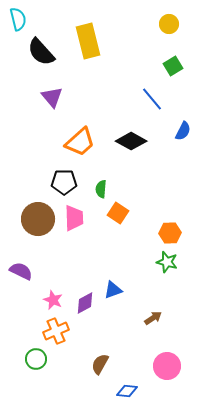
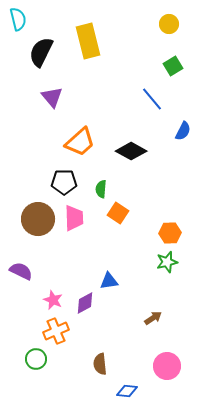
black semicircle: rotated 68 degrees clockwise
black diamond: moved 10 px down
green star: rotated 30 degrees counterclockwise
blue triangle: moved 4 px left, 9 px up; rotated 12 degrees clockwise
brown semicircle: rotated 35 degrees counterclockwise
